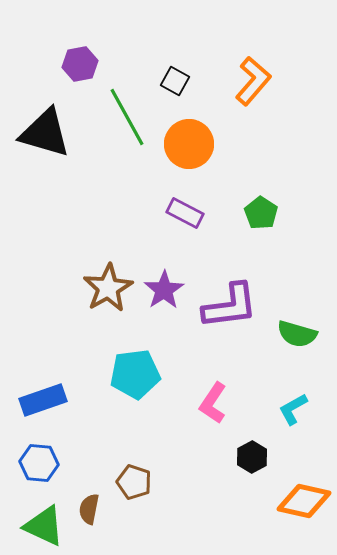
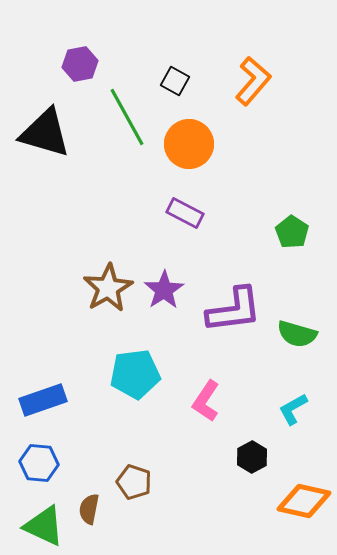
green pentagon: moved 31 px right, 19 px down
purple L-shape: moved 4 px right, 4 px down
pink L-shape: moved 7 px left, 2 px up
